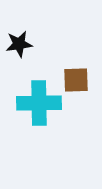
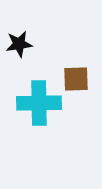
brown square: moved 1 px up
